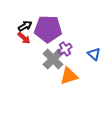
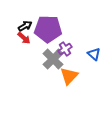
orange triangle: rotated 30 degrees counterclockwise
